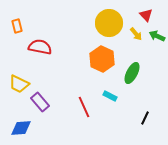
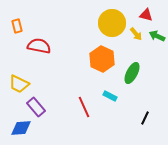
red triangle: rotated 32 degrees counterclockwise
yellow circle: moved 3 px right
red semicircle: moved 1 px left, 1 px up
purple rectangle: moved 4 px left, 5 px down
